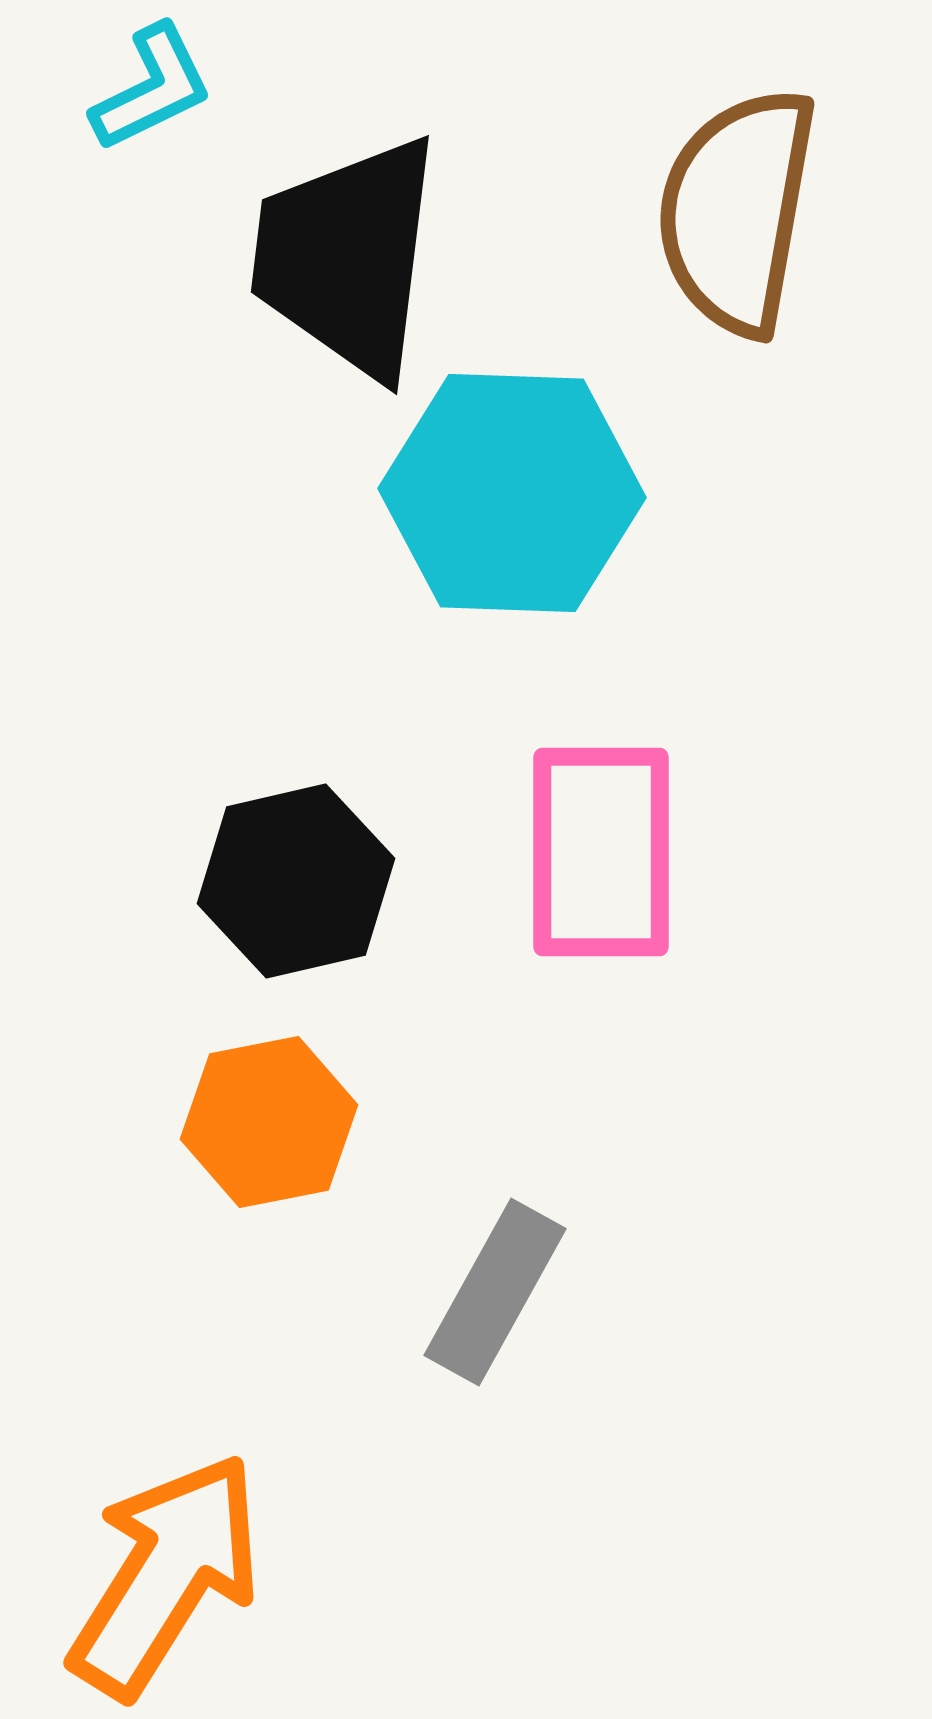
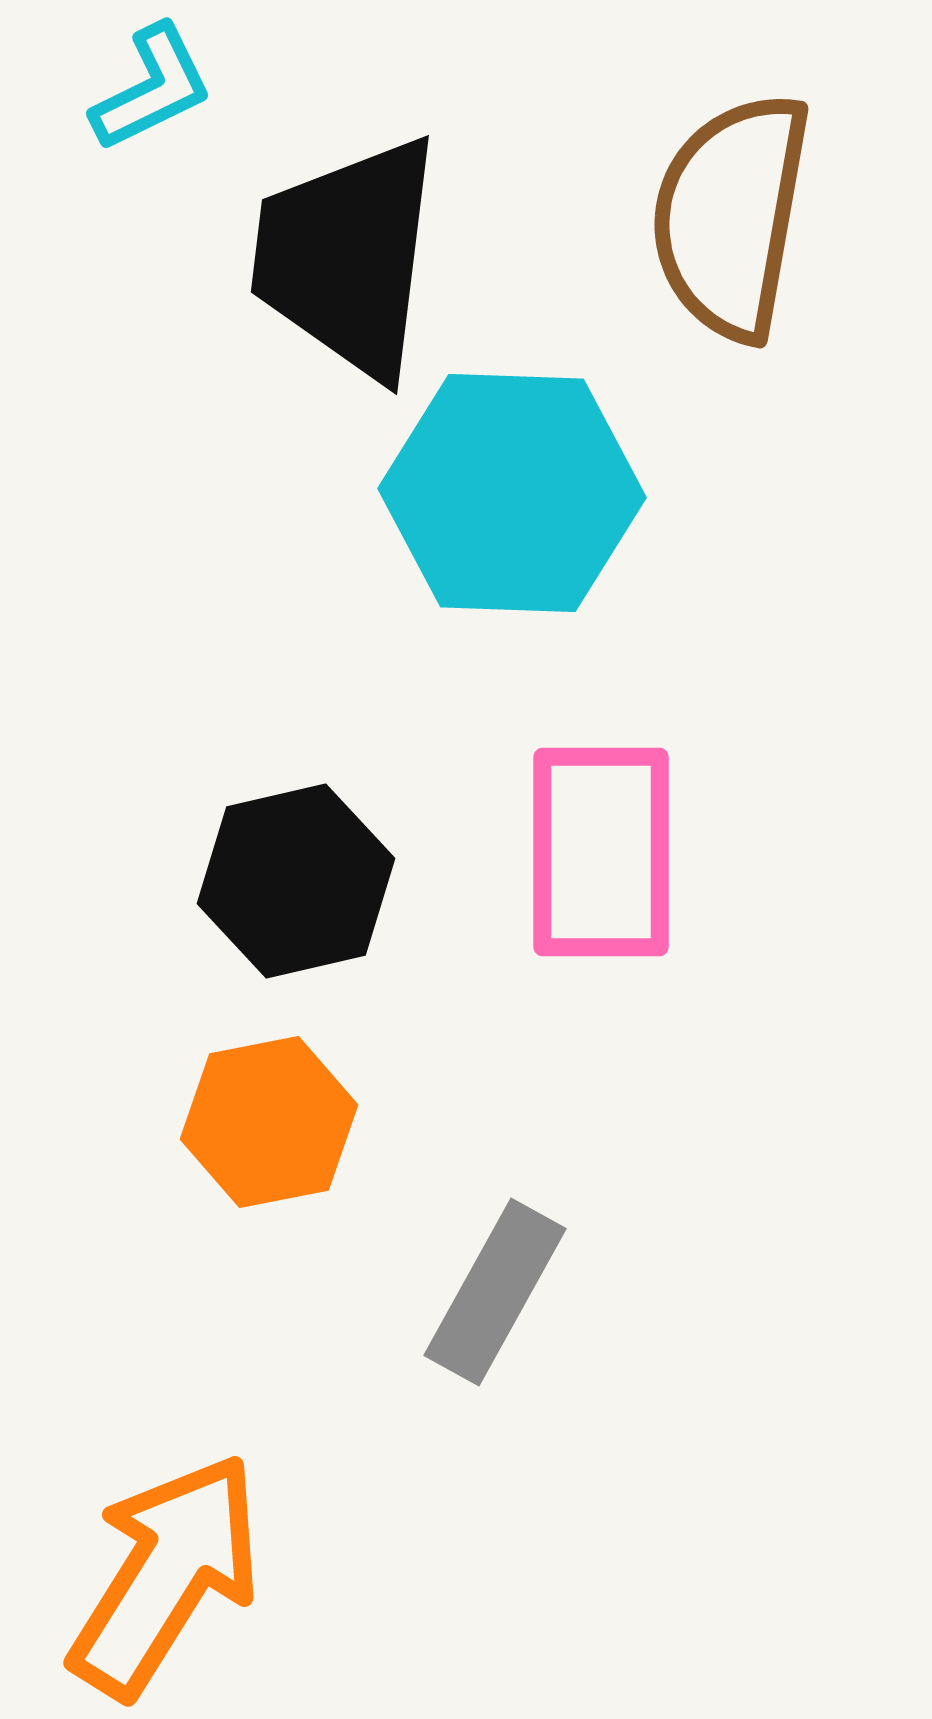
brown semicircle: moved 6 px left, 5 px down
